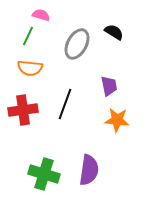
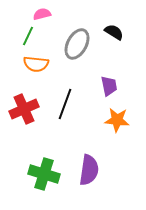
pink semicircle: moved 1 px right, 1 px up; rotated 30 degrees counterclockwise
orange semicircle: moved 6 px right, 4 px up
red cross: moved 1 px right, 1 px up; rotated 16 degrees counterclockwise
